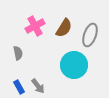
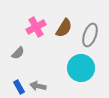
pink cross: moved 1 px right, 1 px down
gray semicircle: rotated 56 degrees clockwise
cyan circle: moved 7 px right, 3 px down
gray arrow: rotated 140 degrees clockwise
